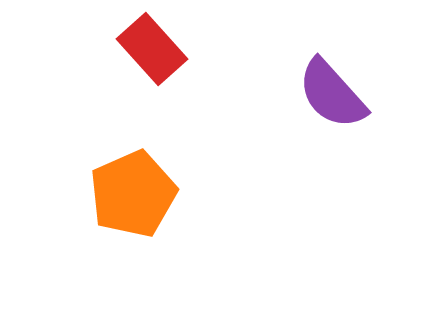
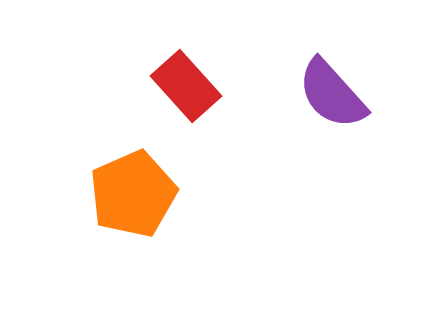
red rectangle: moved 34 px right, 37 px down
